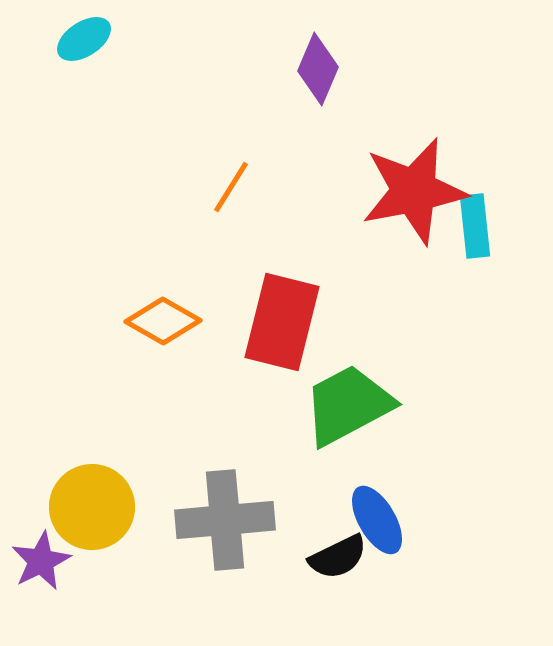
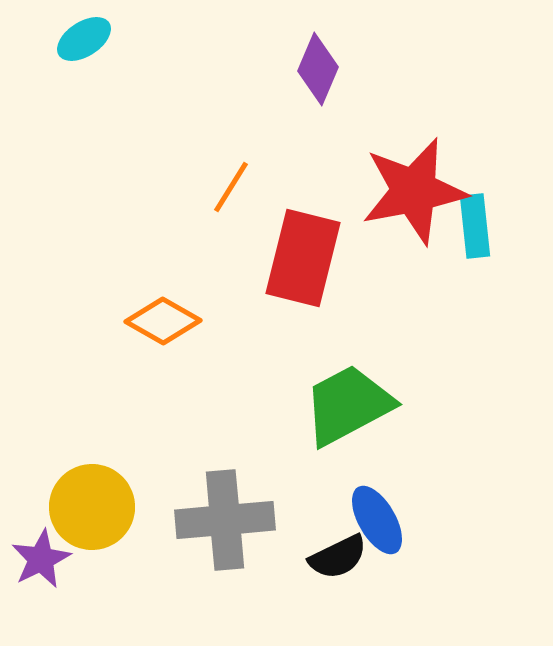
red rectangle: moved 21 px right, 64 px up
purple star: moved 2 px up
